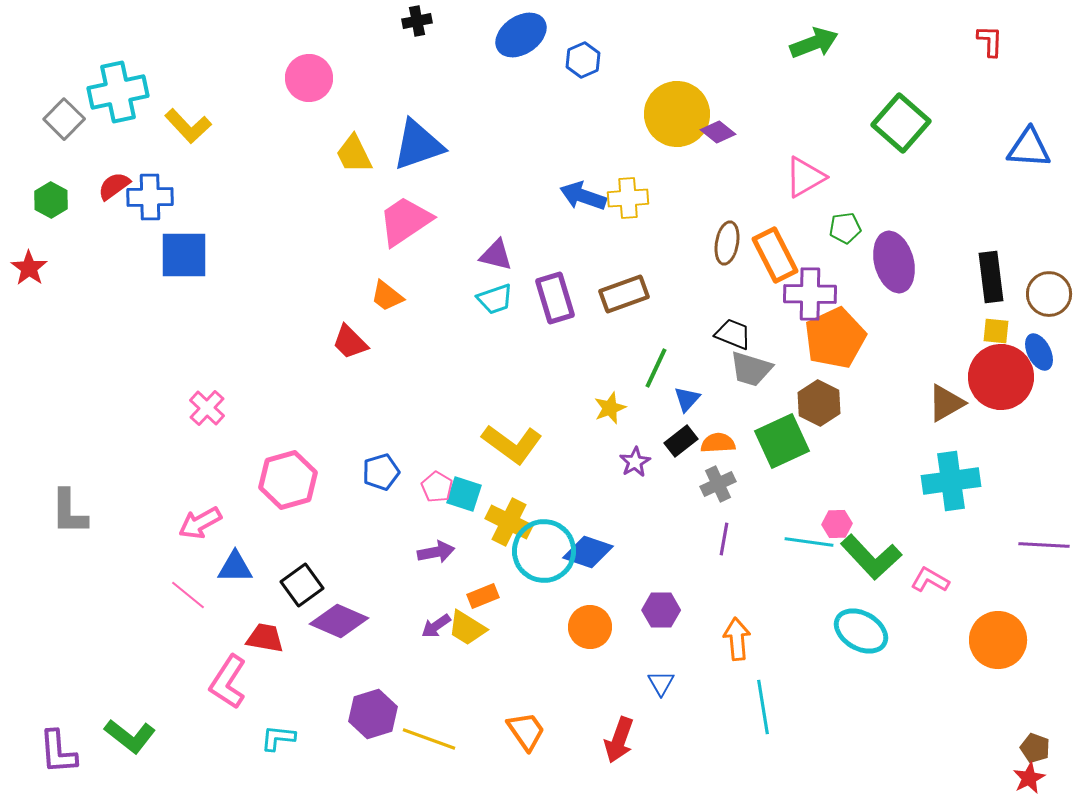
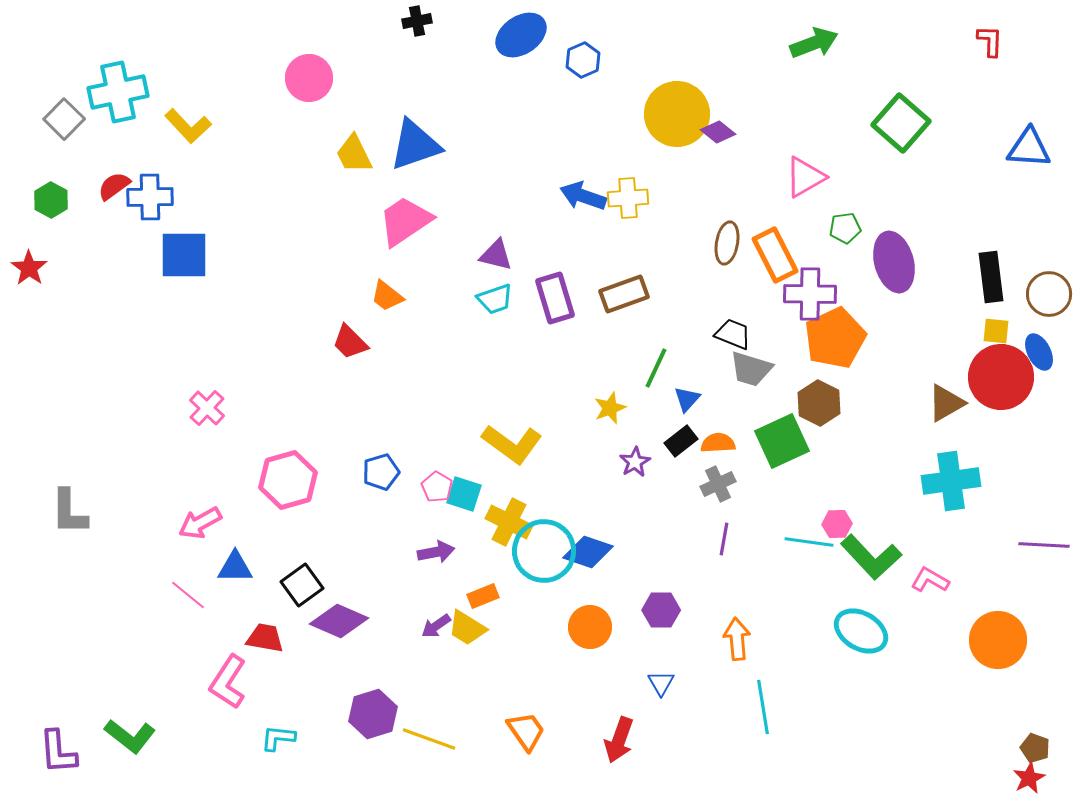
blue triangle at (418, 145): moved 3 px left
